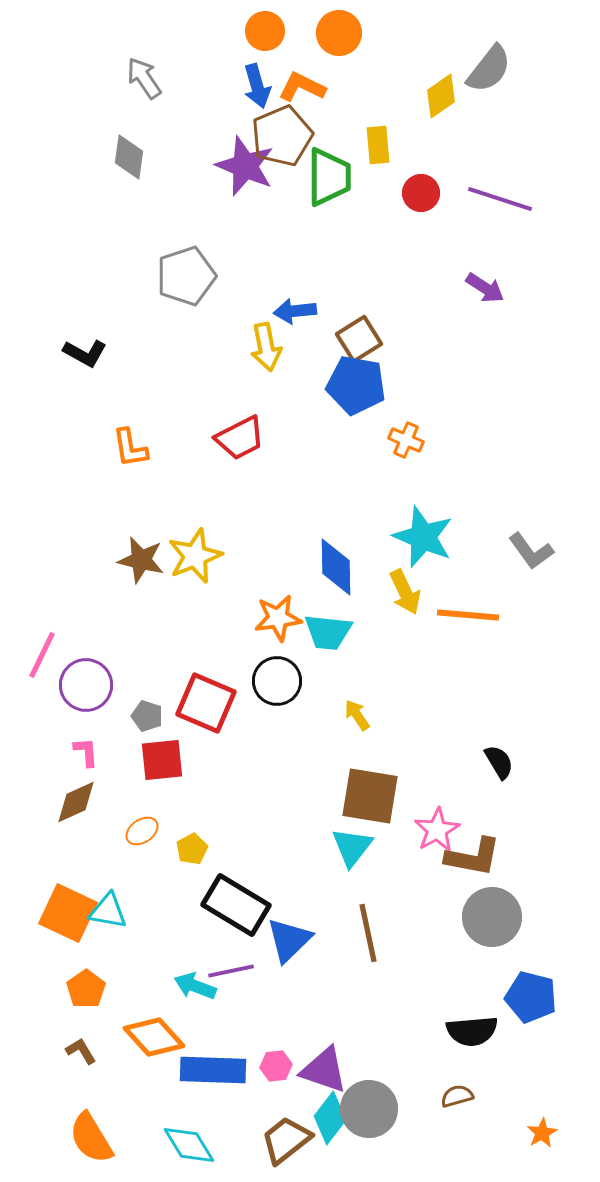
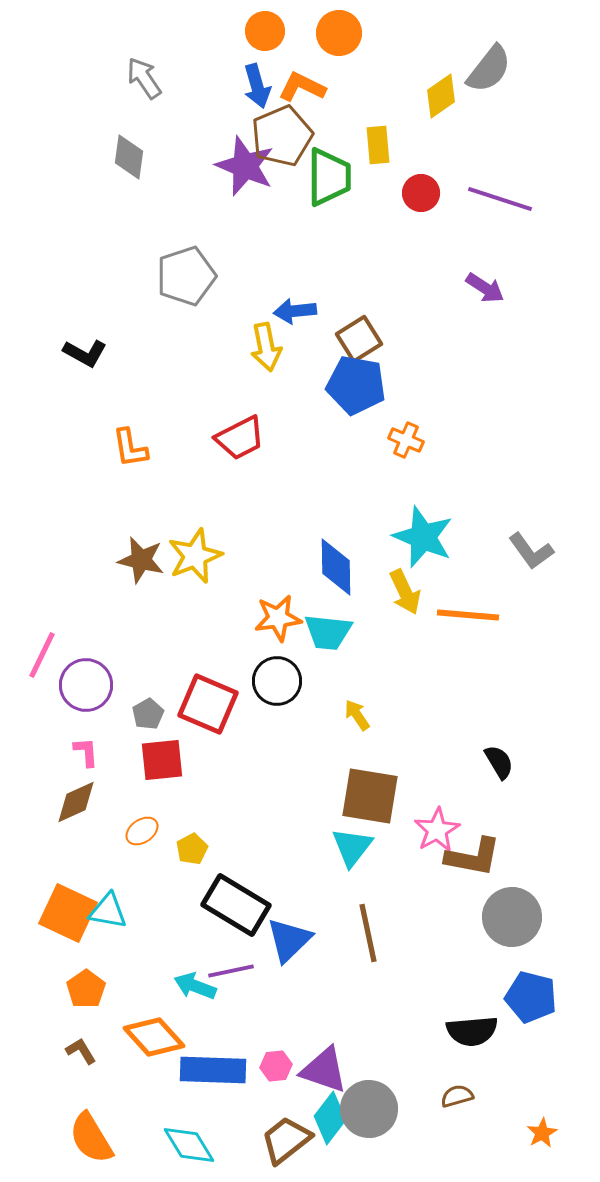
red square at (206, 703): moved 2 px right, 1 px down
gray pentagon at (147, 716): moved 1 px right, 2 px up; rotated 24 degrees clockwise
gray circle at (492, 917): moved 20 px right
